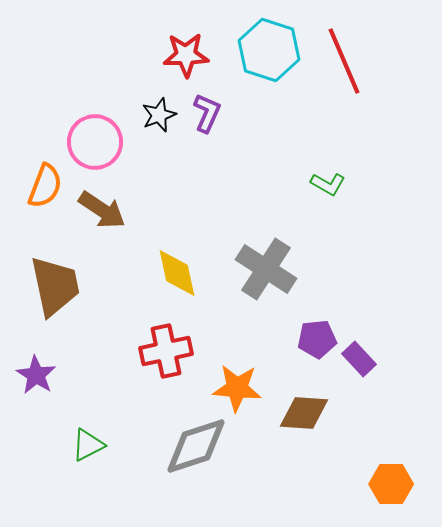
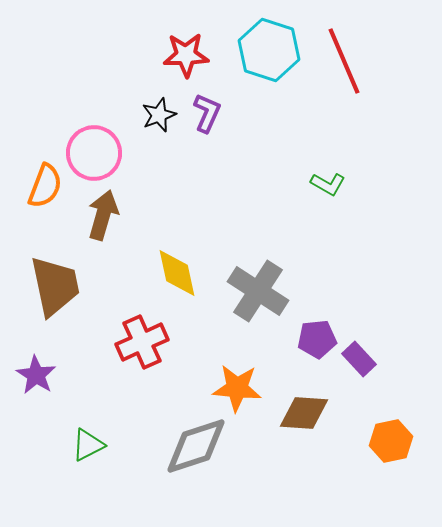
pink circle: moved 1 px left, 11 px down
brown arrow: moved 1 px right, 5 px down; rotated 108 degrees counterclockwise
gray cross: moved 8 px left, 22 px down
red cross: moved 24 px left, 9 px up; rotated 12 degrees counterclockwise
orange hexagon: moved 43 px up; rotated 12 degrees counterclockwise
